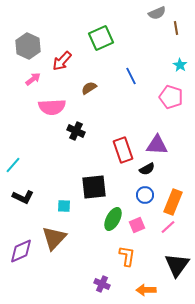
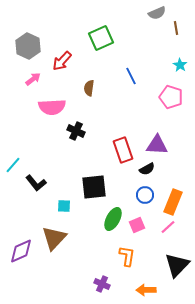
brown semicircle: rotated 49 degrees counterclockwise
black L-shape: moved 13 px right, 14 px up; rotated 25 degrees clockwise
black triangle: rotated 8 degrees clockwise
